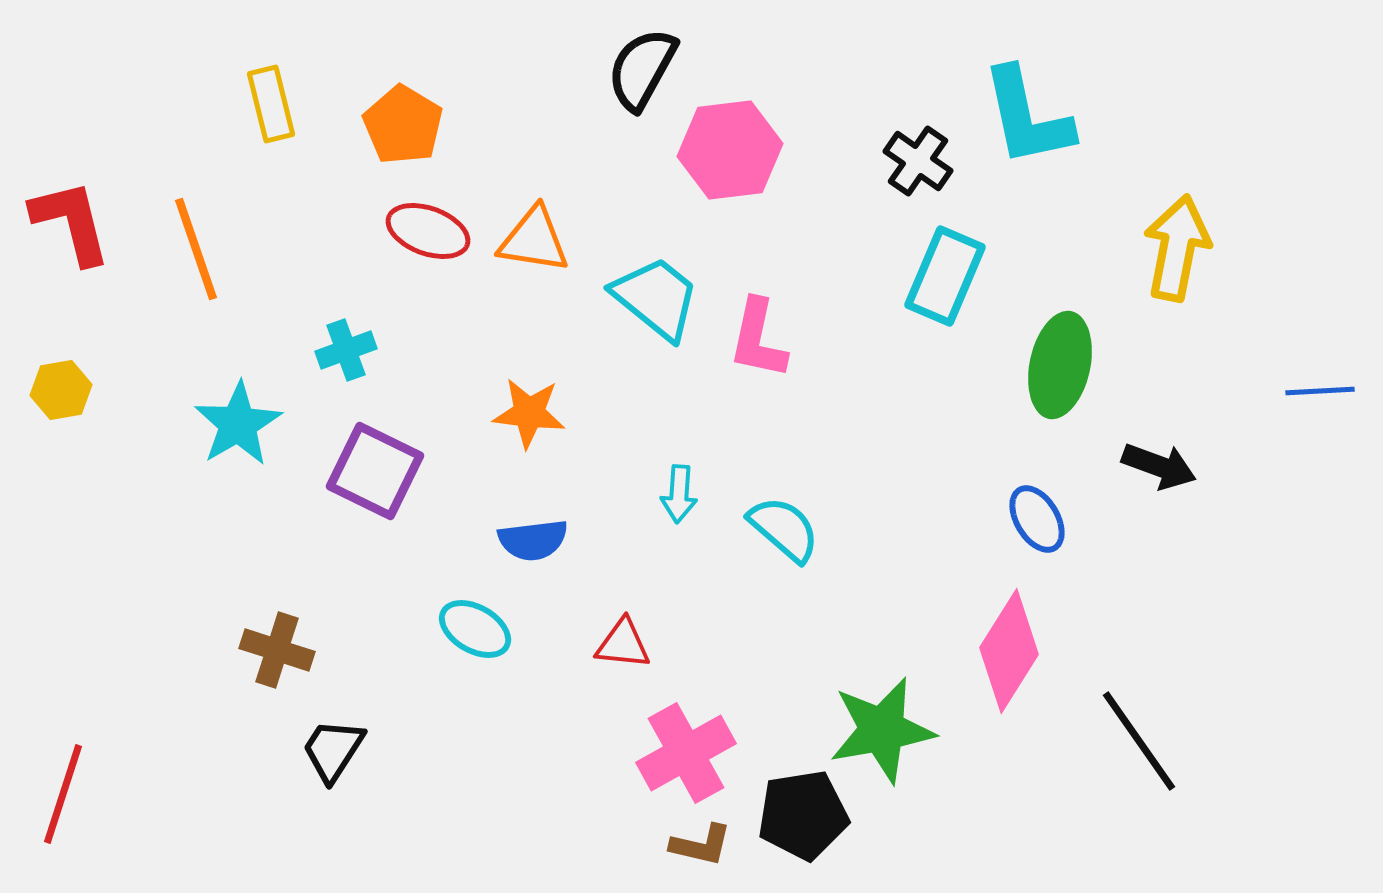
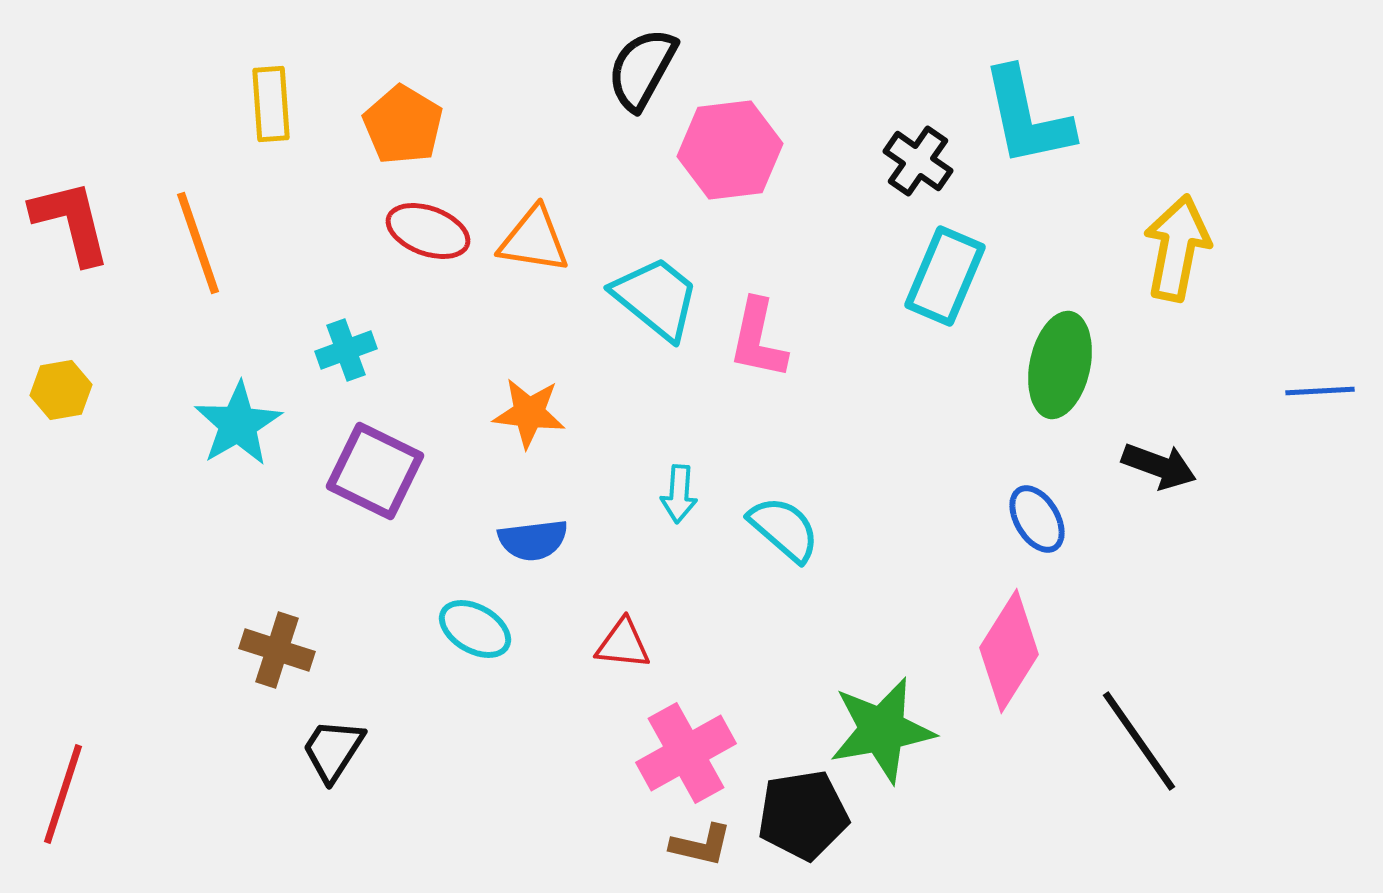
yellow rectangle: rotated 10 degrees clockwise
orange line: moved 2 px right, 6 px up
